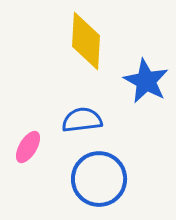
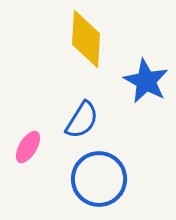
yellow diamond: moved 2 px up
blue semicircle: rotated 129 degrees clockwise
